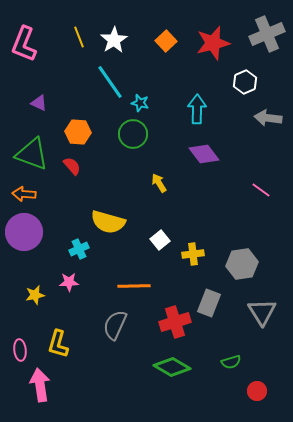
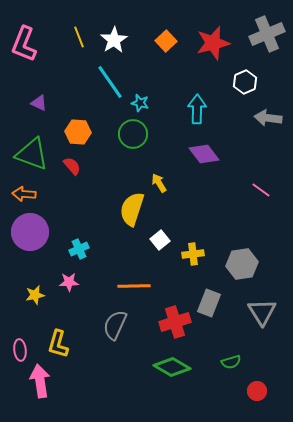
yellow semicircle: moved 24 px right, 13 px up; rotated 92 degrees clockwise
purple circle: moved 6 px right
pink arrow: moved 4 px up
